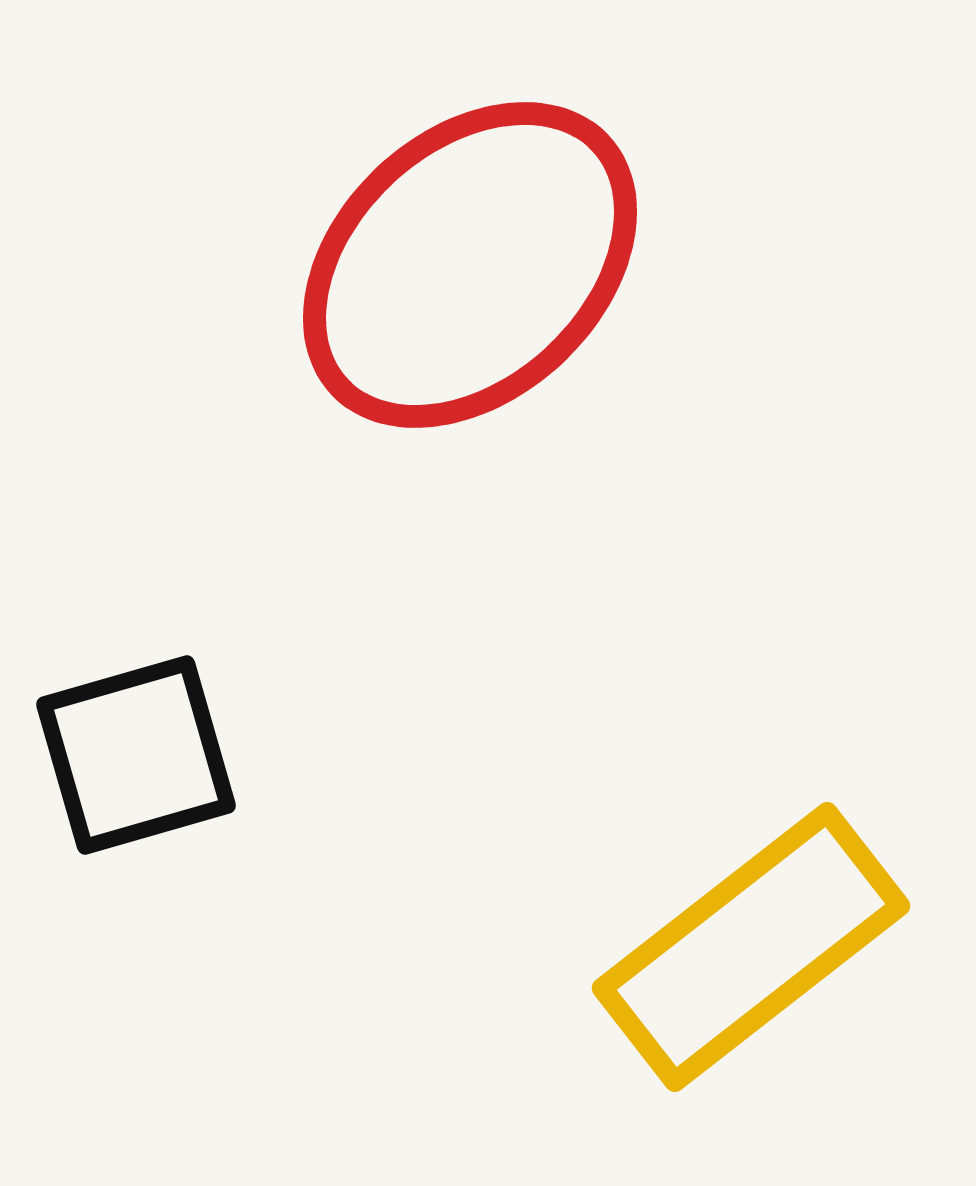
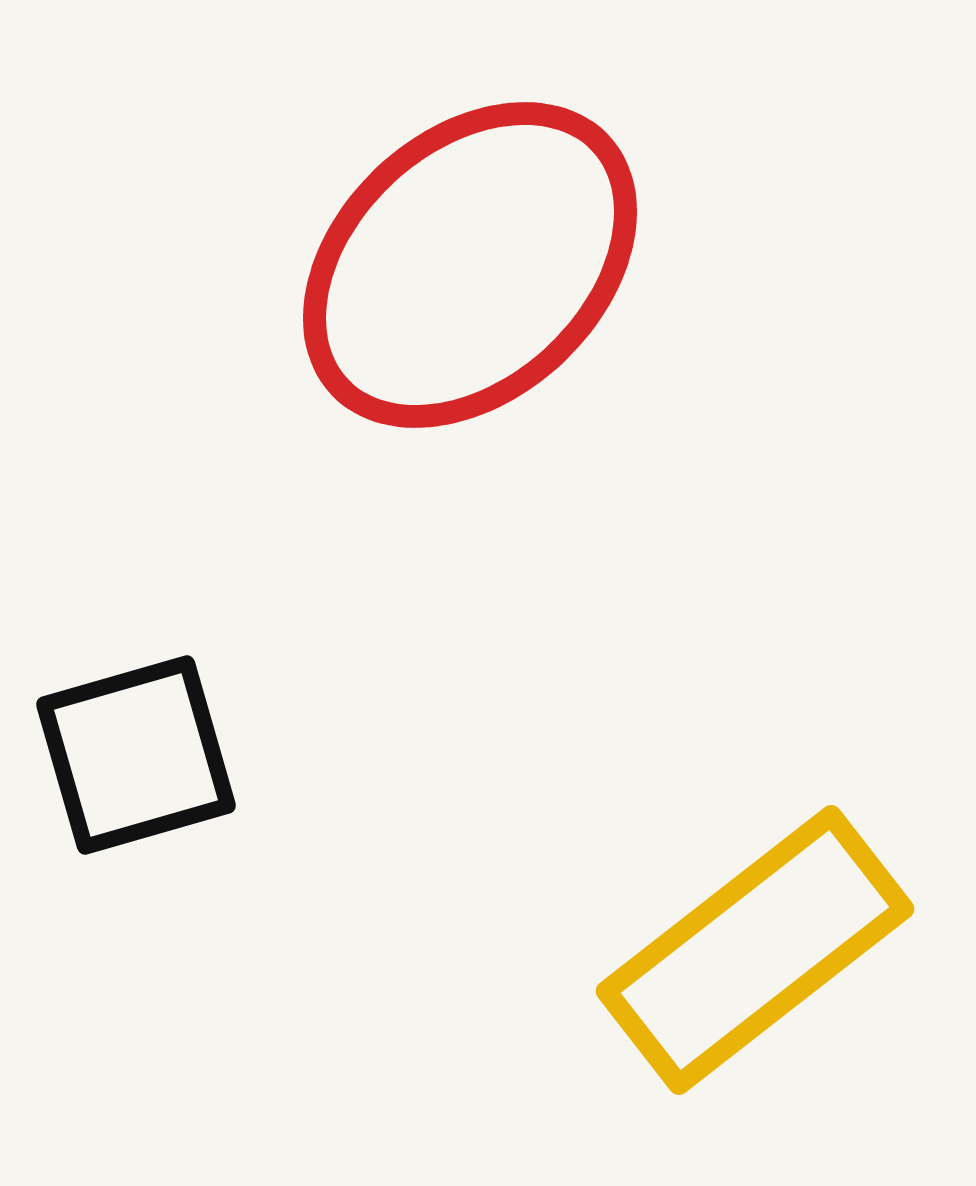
yellow rectangle: moved 4 px right, 3 px down
